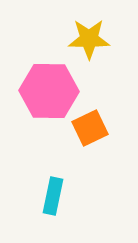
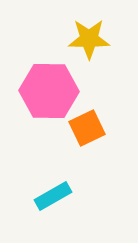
orange square: moved 3 px left
cyan rectangle: rotated 48 degrees clockwise
